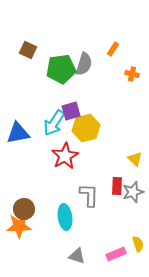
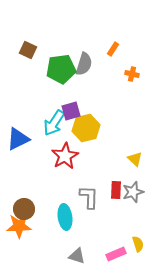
blue triangle: moved 6 px down; rotated 15 degrees counterclockwise
red rectangle: moved 1 px left, 4 px down
gray L-shape: moved 2 px down
